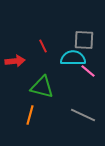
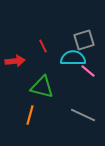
gray square: rotated 20 degrees counterclockwise
